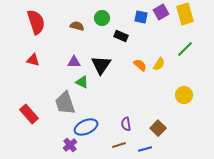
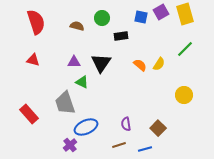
black rectangle: rotated 32 degrees counterclockwise
black triangle: moved 2 px up
